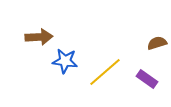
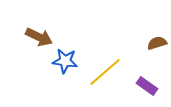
brown arrow: rotated 28 degrees clockwise
purple rectangle: moved 7 px down
